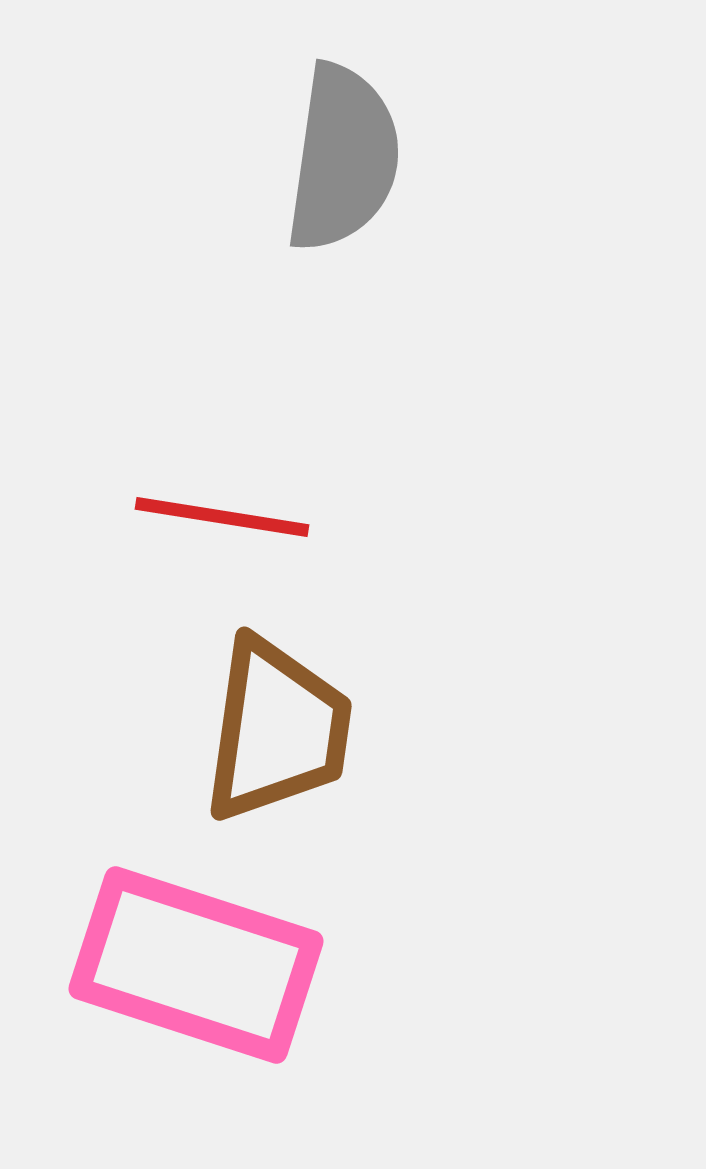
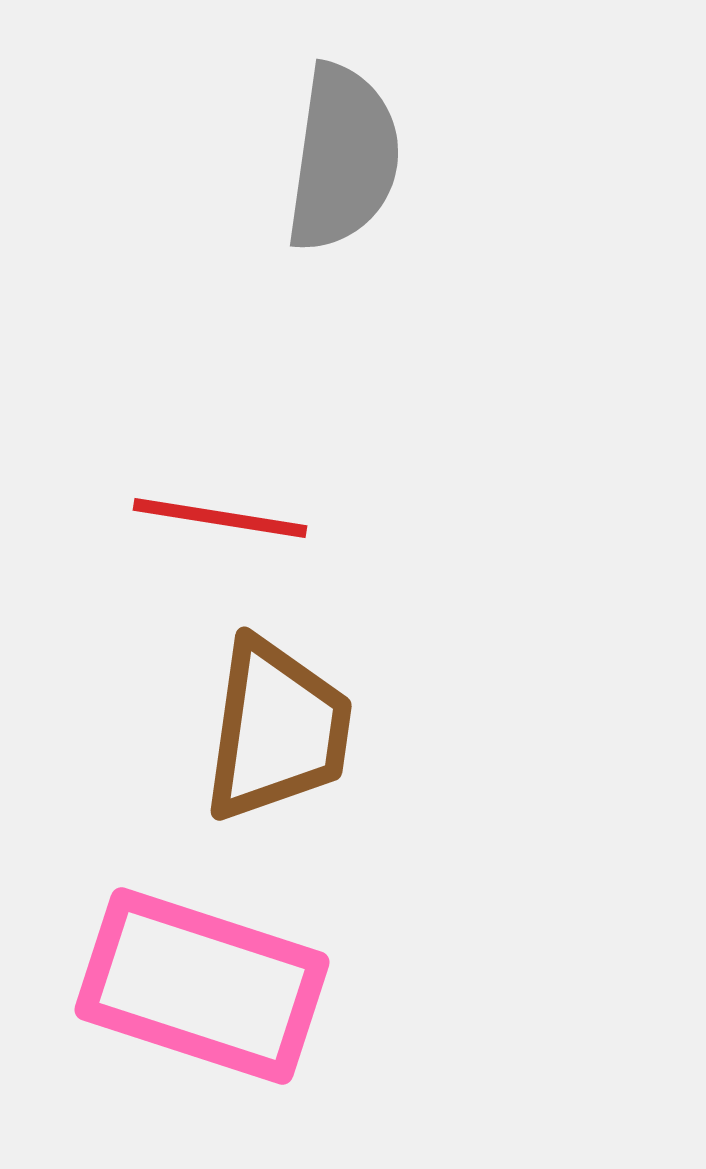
red line: moved 2 px left, 1 px down
pink rectangle: moved 6 px right, 21 px down
